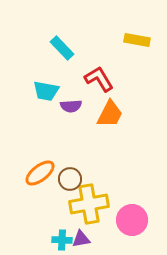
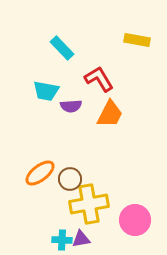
pink circle: moved 3 px right
